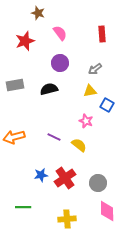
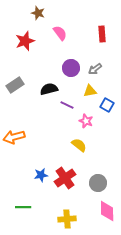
purple circle: moved 11 px right, 5 px down
gray rectangle: rotated 24 degrees counterclockwise
purple line: moved 13 px right, 32 px up
